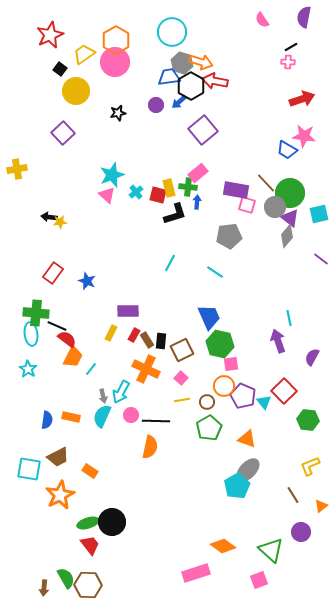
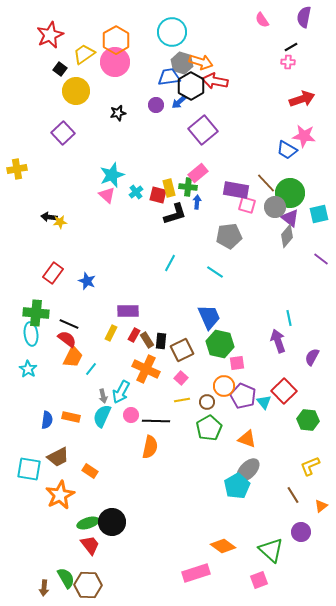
black line at (57, 326): moved 12 px right, 2 px up
pink square at (231, 364): moved 6 px right, 1 px up
